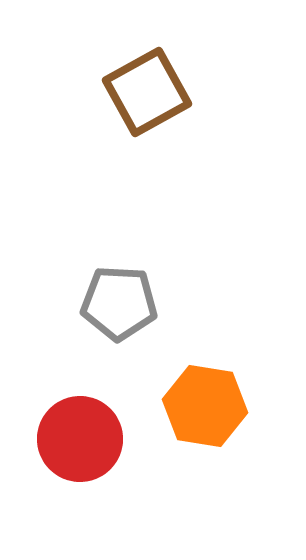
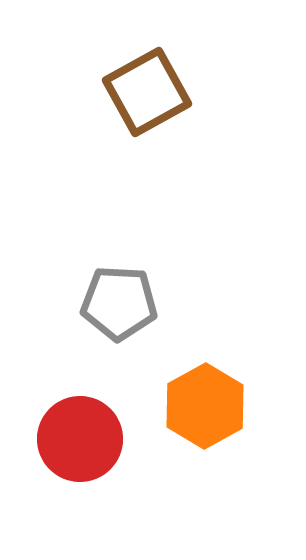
orange hexagon: rotated 22 degrees clockwise
